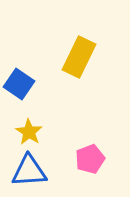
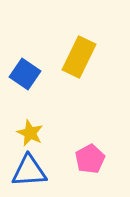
blue square: moved 6 px right, 10 px up
yellow star: moved 1 px right, 1 px down; rotated 8 degrees counterclockwise
pink pentagon: rotated 8 degrees counterclockwise
